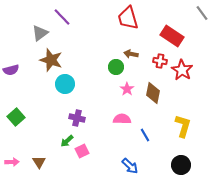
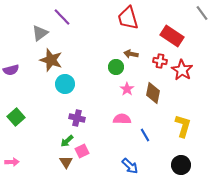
brown triangle: moved 27 px right
